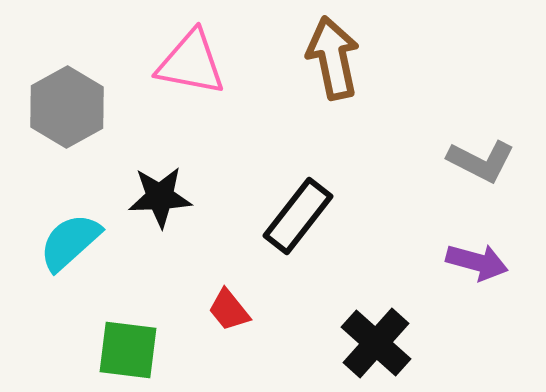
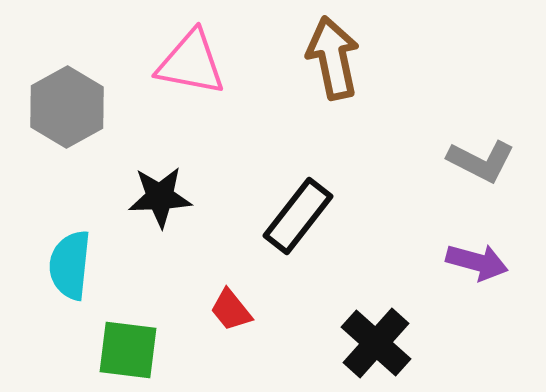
cyan semicircle: moved 23 px down; rotated 42 degrees counterclockwise
red trapezoid: moved 2 px right
